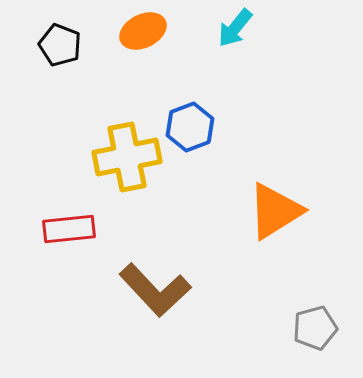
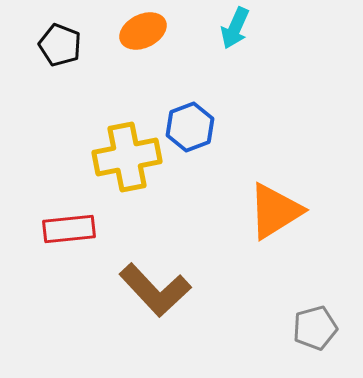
cyan arrow: rotated 15 degrees counterclockwise
